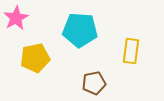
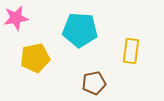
pink star: rotated 20 degrees clockwise
